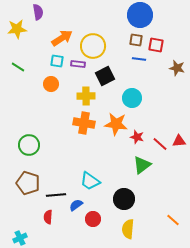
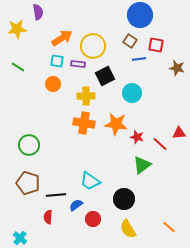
brown square: moved 6 px left, 1 px down; rotated 24 degrees clockwise
blue line: rotated 16 degrees counterclockwise
orange circle: moved 2 px right
cyan circle: moved 5 px up
red triangle: moved 8 px up
orange line: moved 4 px left, 7 px down
yellow semicircle: rotated 36 degrees counterclockwise
cyan cross: rotated 24 degrees counterclockwise
